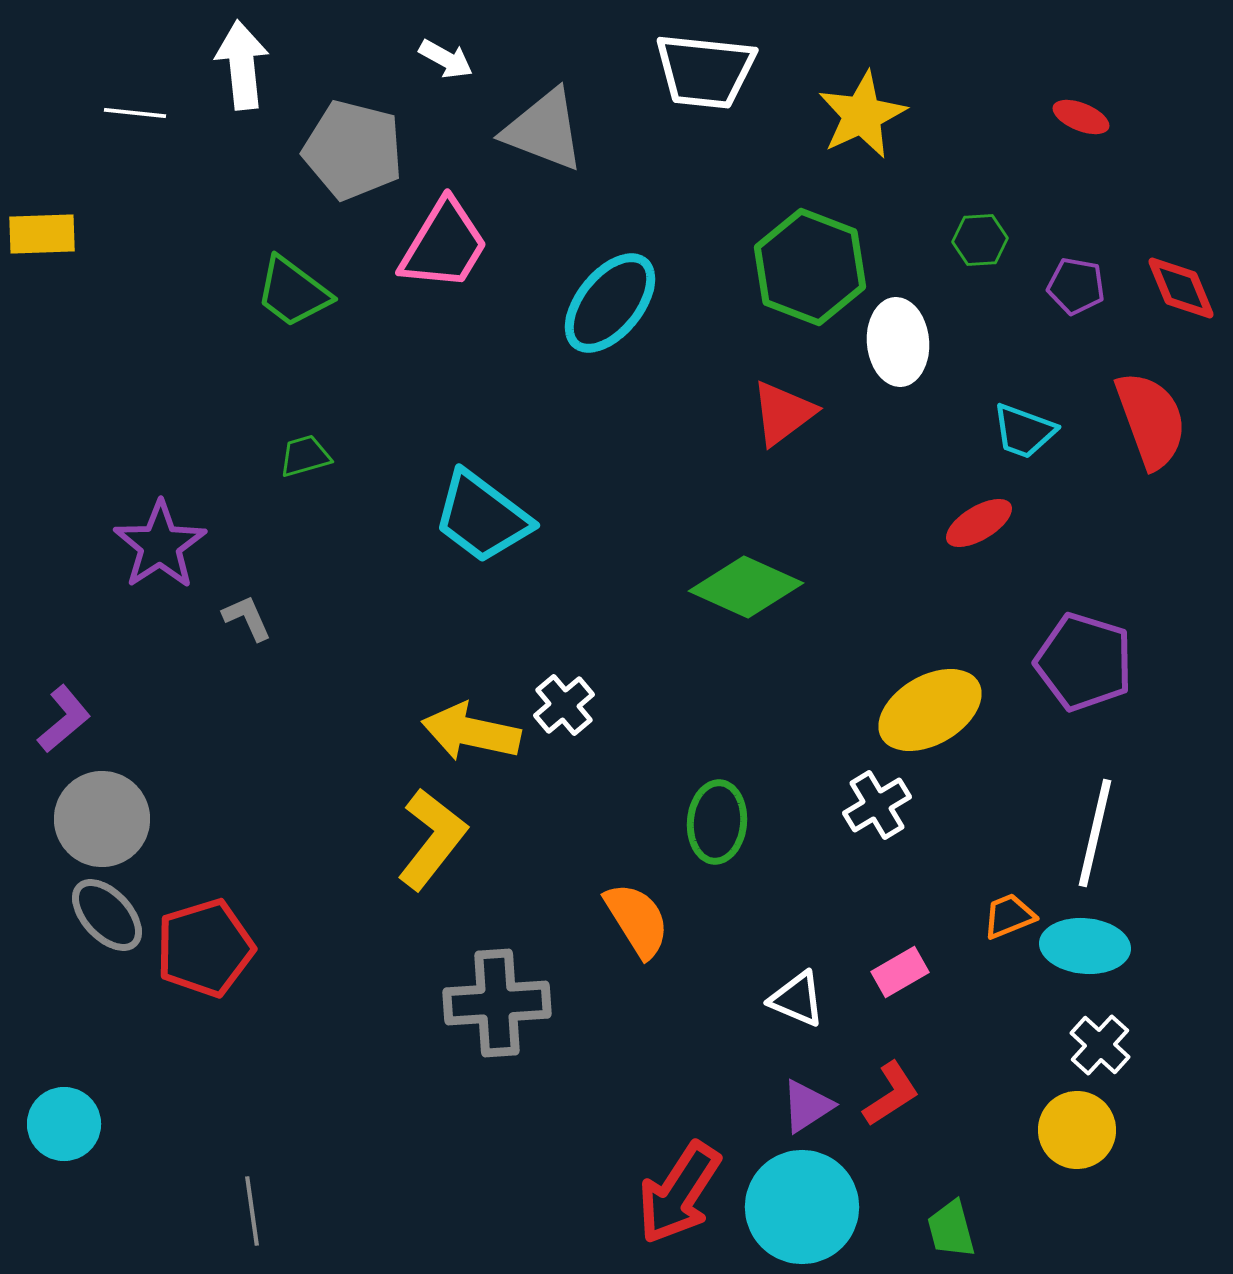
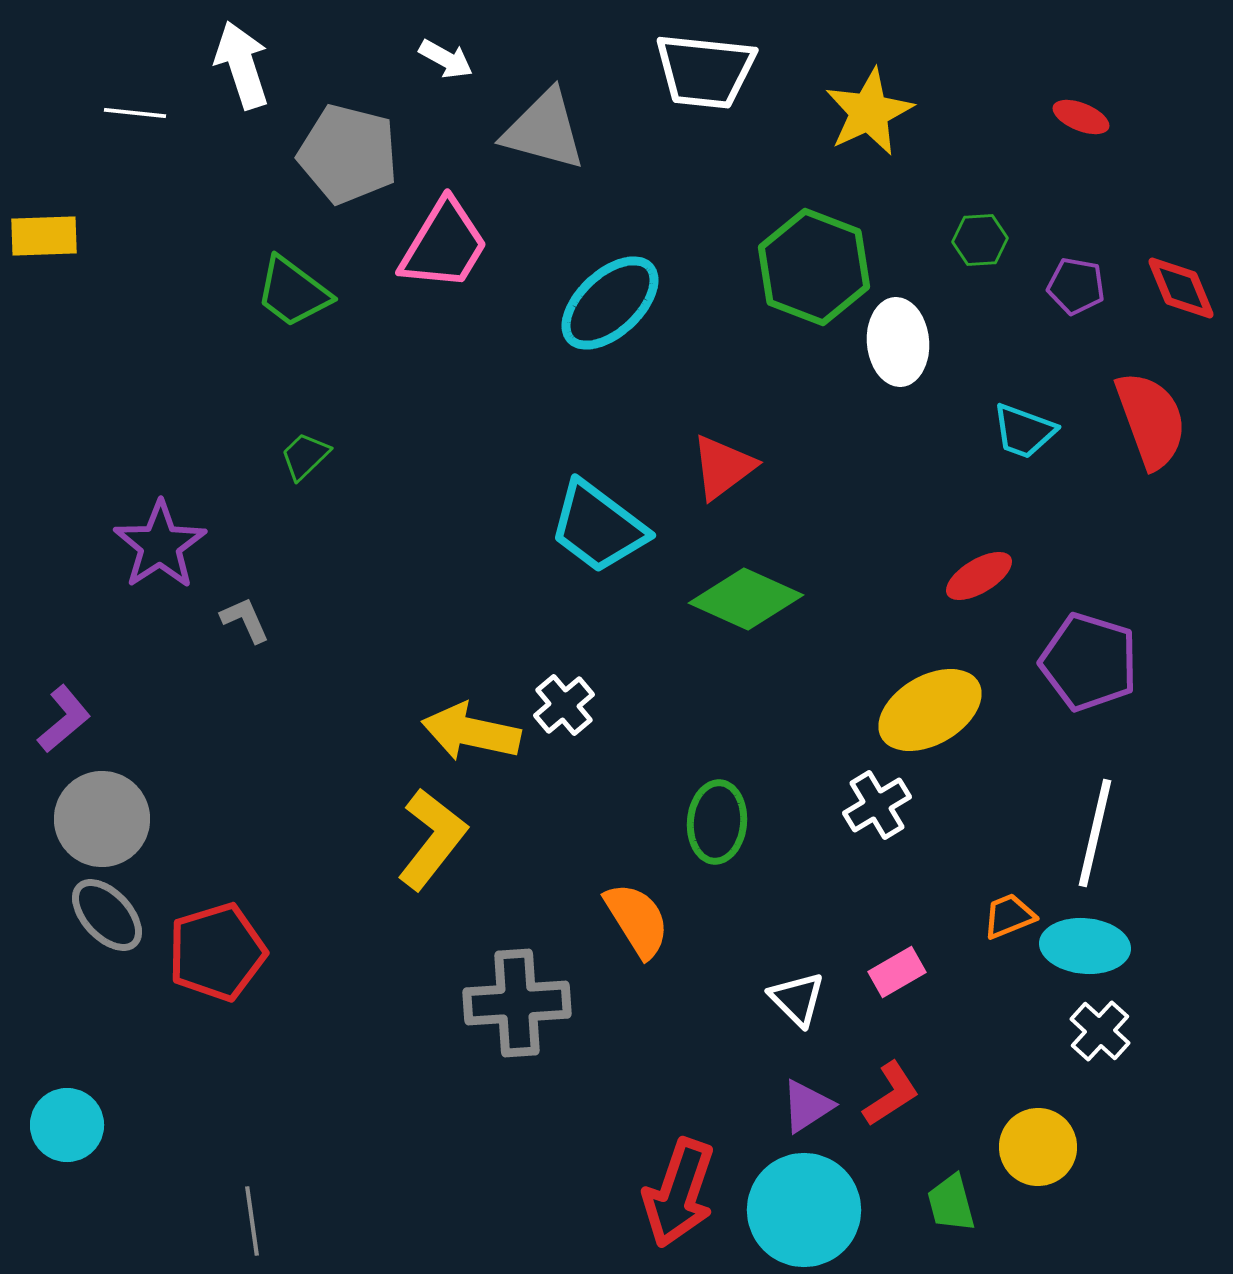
white arrow at (242, 65): rotated 12 degrees counterclockwise
yellow star at (862, 115): moved 7 px right, 3 px up
gray triangle at (544, 130): rotated 6 degrees counterclockwise
gray pentagon at (353, 150): moved 5 px left, 4 px down
yellow rectangle at (42, 234): moved 2 px right, 2 px down
green hexagon at (810, 267): moved 4 px right
cyan ellipse at (610, 303): rotated 8 degrees clockwise
red triangle at (783, 413): moved 60 px left, 54 px down
green trapezoid at (305, 456): rotated 28 degrees counterclockwise
cyan trapezoid at (482, 517): moved 116 px right, 10 px down
red ellipse at (979, 523): moved 53 px down
green diamond at (746, 587): moved 12 px down
gray L-shape at (247, 618): moved 2 px left, 2 px down
purple pentagon at (1084, 662): moved 5 px right
red pentagon at (205, 948): moved 12 px right, 4 px down
pink rectangle at (900, 972): moved 3 px left
white triangle at (797, 999): rotated 22 degrees clockwise
gray cross at (497, 1003): moved 20 px right
white cross at (1100, 1045): moved 14 px up
cyan circle at (64, 1124): moved 3 px right, 1 px down
yellow circle at (1077, 1130): moved 39 px left, 17 px down
red arrow at (679, 1193): rotated 14 degrees counterclockwise
cyan circle at (802, 1207): moved 2 px right, 3 px down
gray line at (252, 1211): moved 10 px down
green trapezoid at (951, 1229): moved 26 px up
